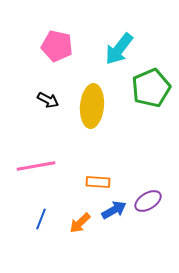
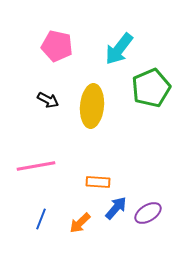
purple ellipse: moved 12 px down
blue arrow: moved 2 px right, 2 px up; rotated 20 degrees counterclockwise
